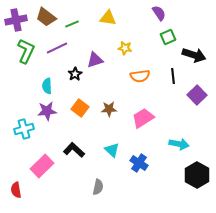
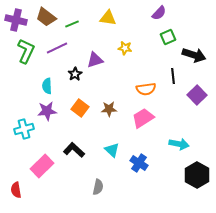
purple semicircle: rotated 77 degrees clockwise
purple cross: rotated 25 degrees clockwise
orange semicircle: moved 6 px right, 13 px down
